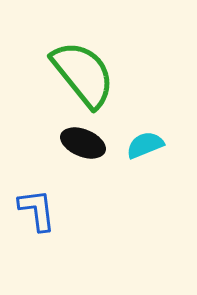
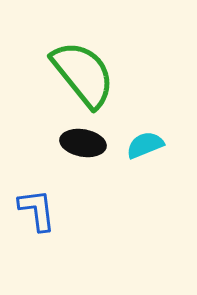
black ellipse: rotated 12 degrees counterclockwise
